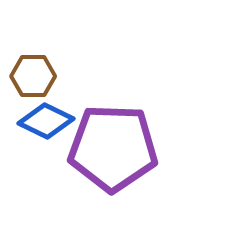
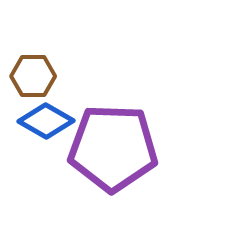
blue diamond: rotated 4 degrees clockwise
